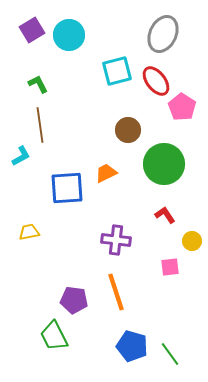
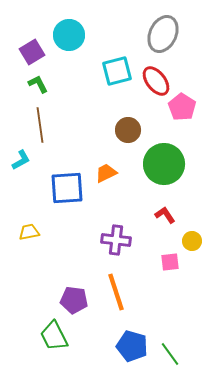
purple square: moved 22 px down
cyan L-shape: moved 4 px down
pink square: moved 5 px up
